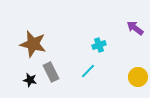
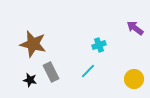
yellow circle: moved 4 px left, 2 px down
